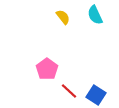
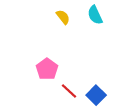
blue square: rotated 12 degrees clockwise
